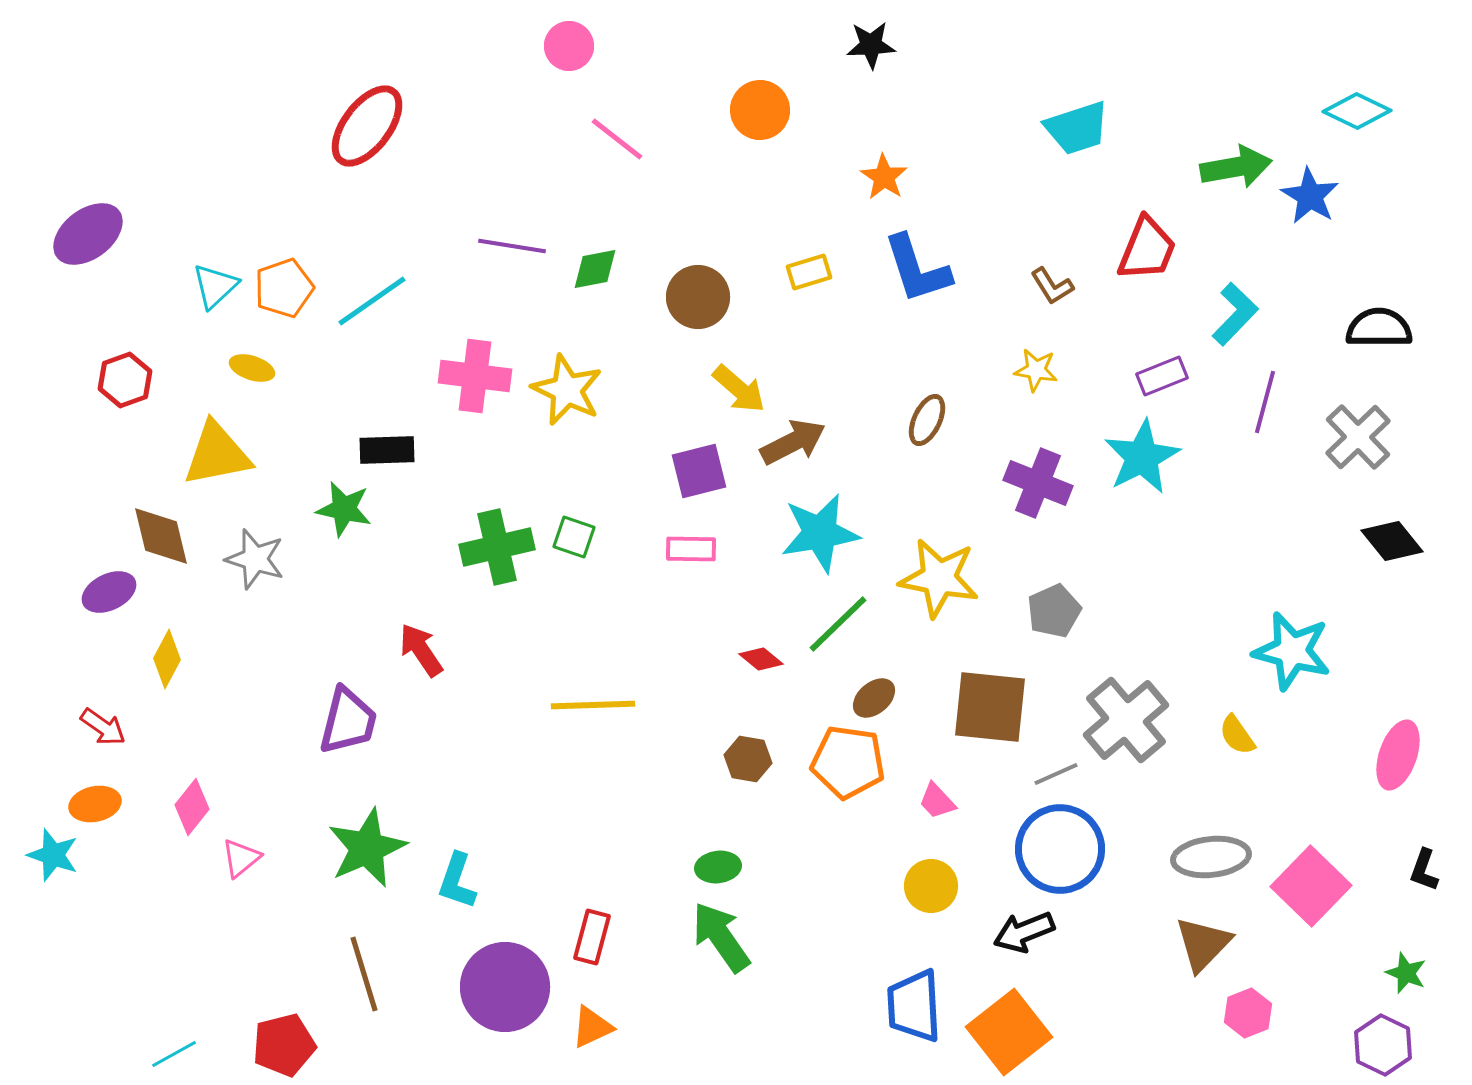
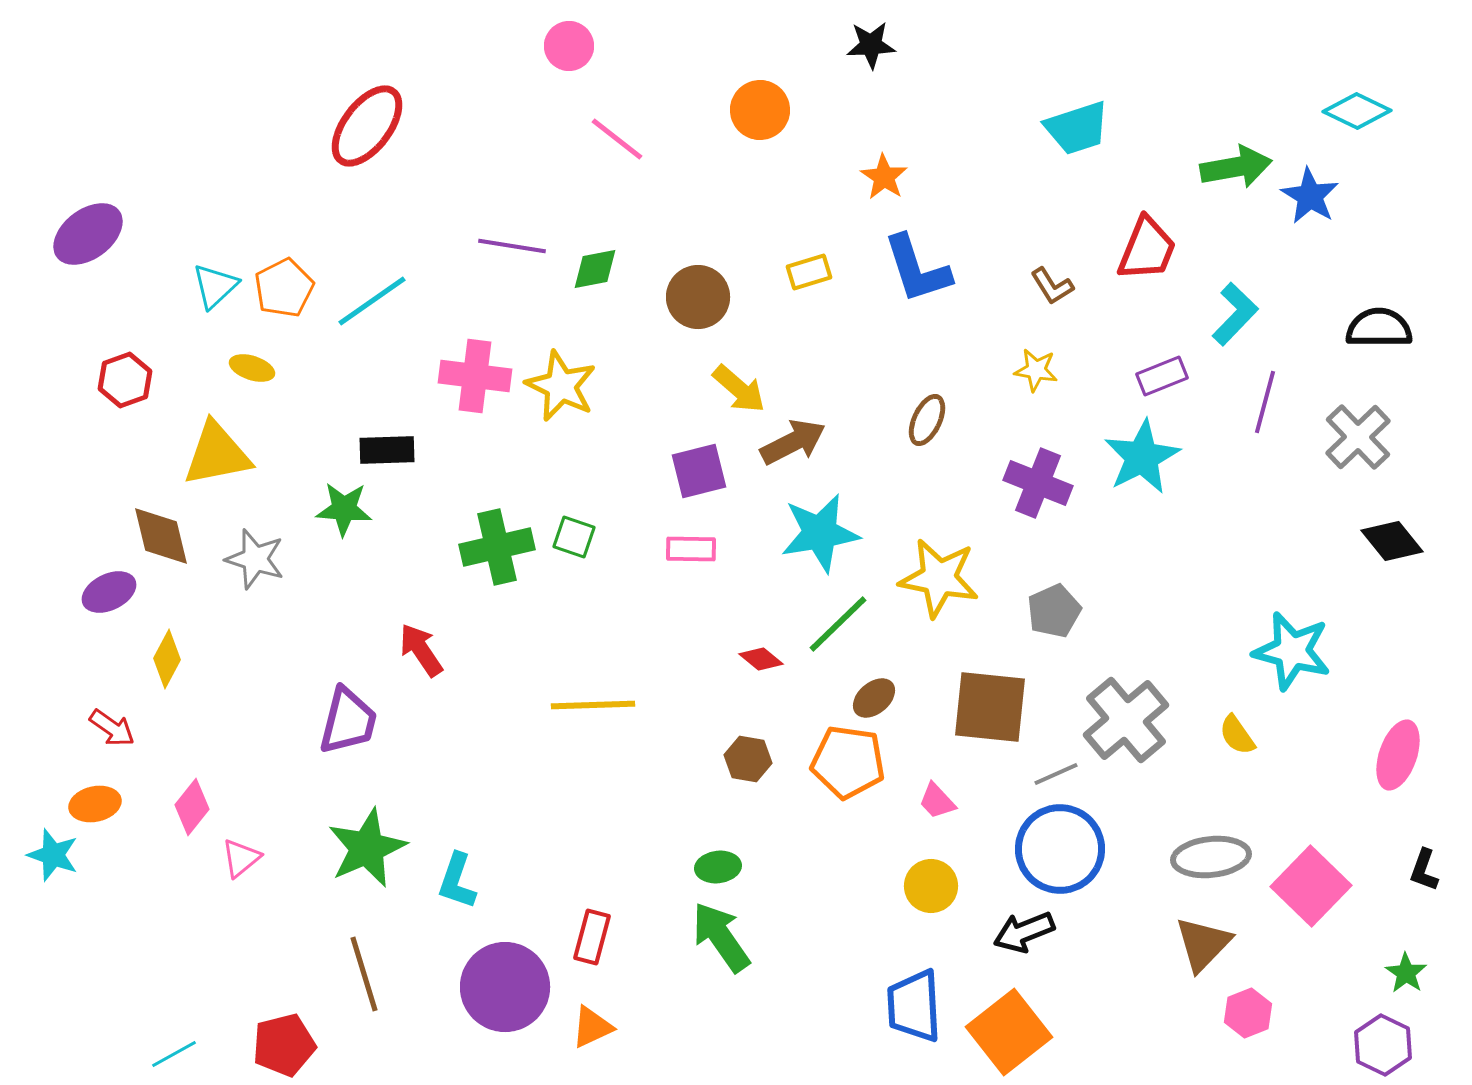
orange pentagon at (284, 288): rotated 8 degrees counterclockwise
yellow star at (567, 390): moved 6 px left, 4 px up
green star at (344, 509): rotated 8 degrees counterclockwise
red arrow at (103, 727): moved 9 px right, 1 px down
green star at (1406, 973): rotated 12 degrees clockwise
